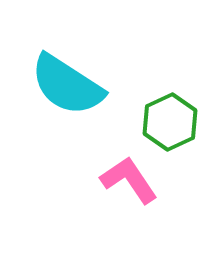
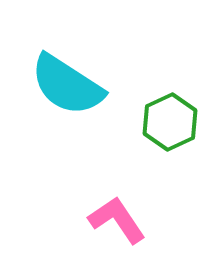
pink L-shape: moved 12 px left, 40 px down
